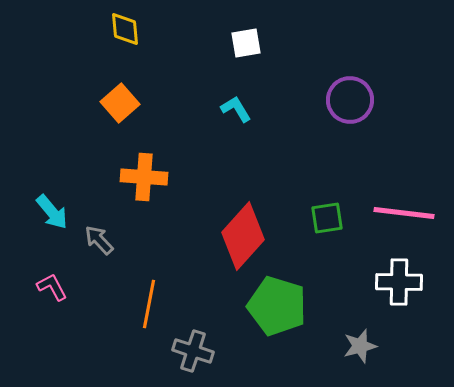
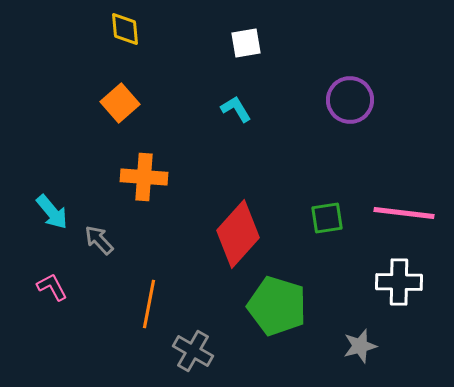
red diamond: moved 5 px left, 2 px up
gray cross: rotated 12 degrees clockwise
